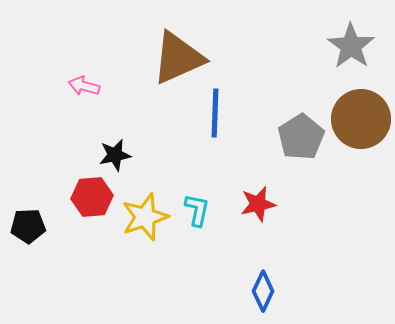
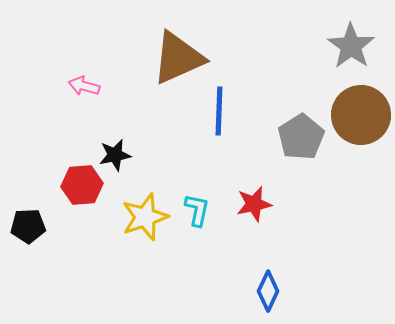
blue line: moved 4 px right, 2 px up
brown circle: moved 4 px up
red hexagon: moved 10 px left, 12 px up
red star: moved 4 px left
blue diamond: moved 5 px right
